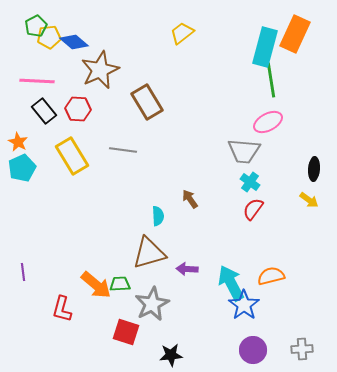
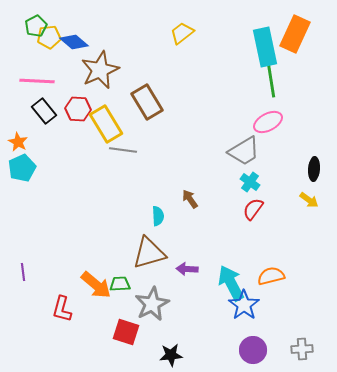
cyan rectangle: rotated 27 degrees counterclockwise
gray trapezoid: rotated 36 degrees counterclockwise
yellow rectangle: moved 34 px right, 32 px up
